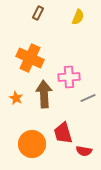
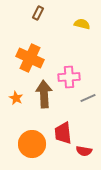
yellow semicircle: moved 4 px right, 7 px down; rotated 98 degrees counterclockwise
red trapezoid: rotated 10 degrees clockwise
